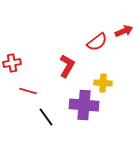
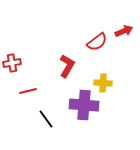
red line: rotated 30 degrees counterclockwise
black line: moved 2 px down
